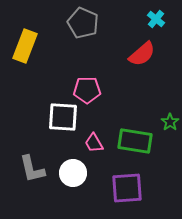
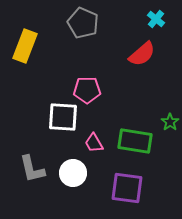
purple square: rotated 12 degrees clockwise
